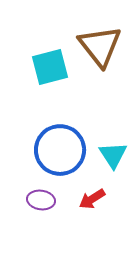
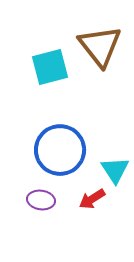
cyan triangle: moved 2 px right, 15 px down
